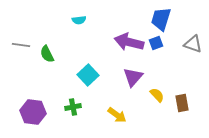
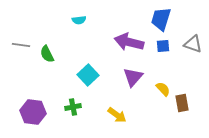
blue square: moved 7 px right, 3 px down; rotated 16 degrees clockwise
yellow semicircle: moved 6 px right, 6 px up
